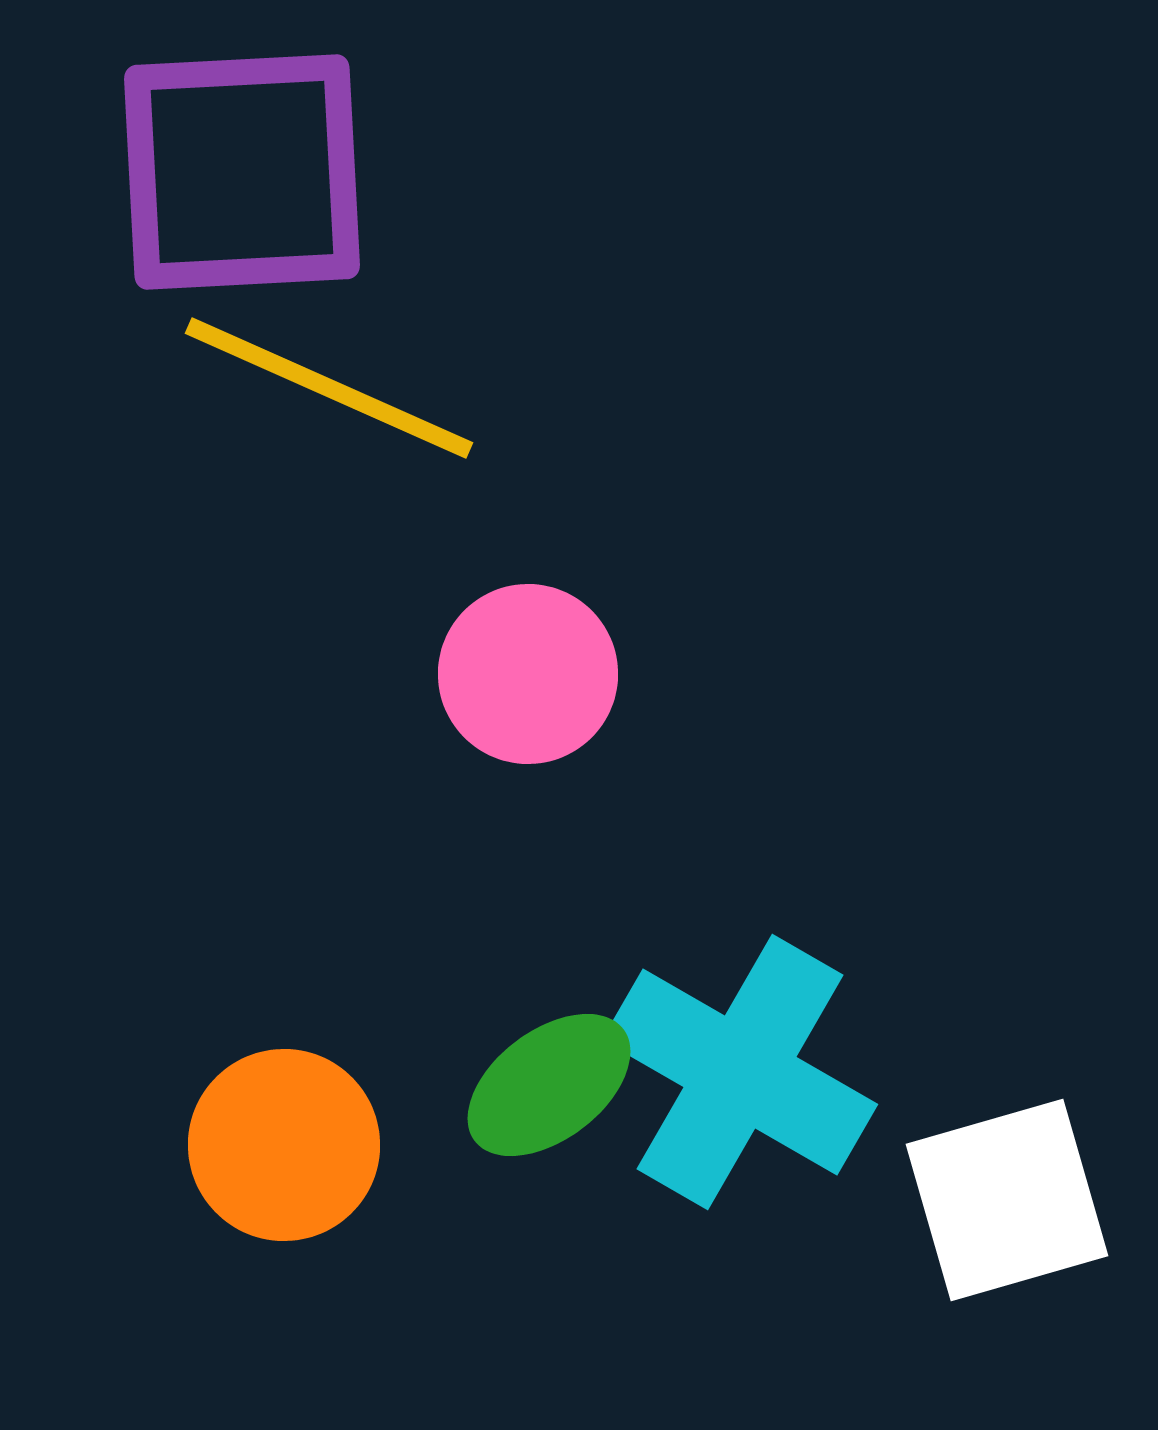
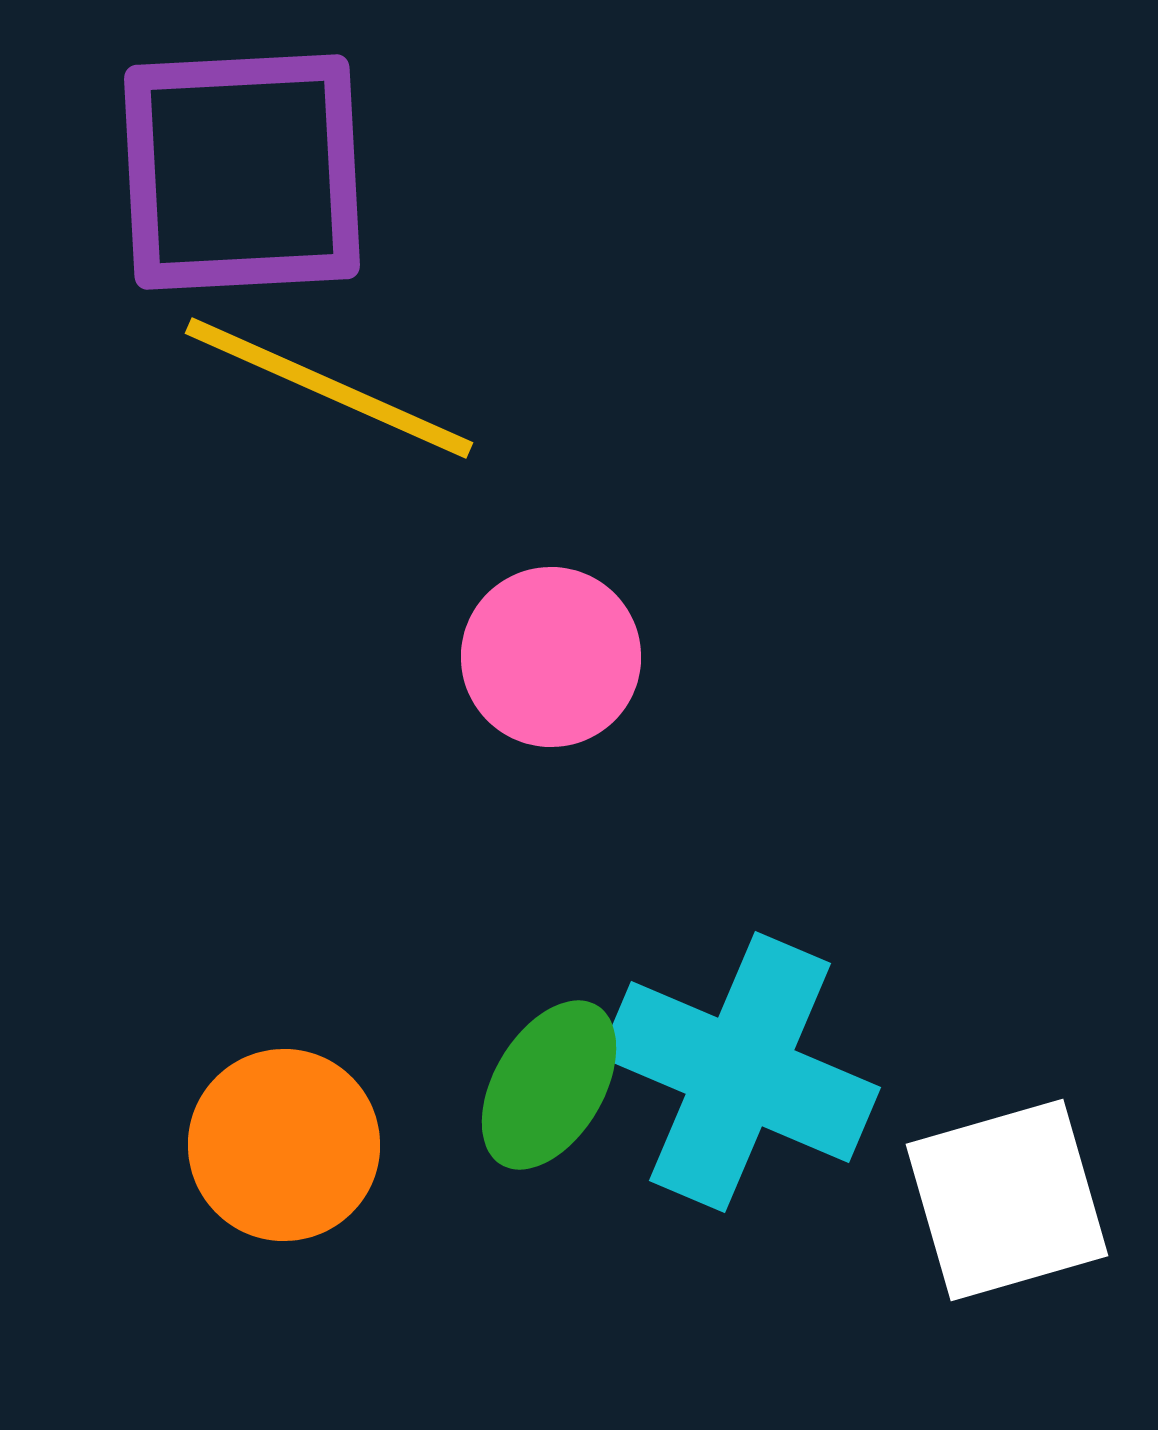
pink circle: moved 23 px right, 17 px up
cyan cross: rotated 7 degrees counterclockwise
green ellipse: rotated 22 degrees counterclockwise
